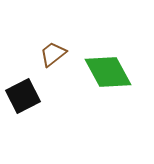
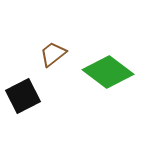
green diamond: rotated 24 degrees counterclockwise
